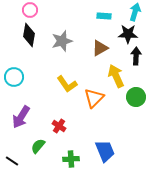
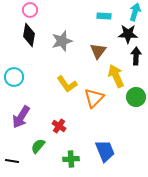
brown triangle: moved 2 px left, 3 px down; rotated 24 degrees counterclockwise
black line: rotated 24 degrees counterclockwise
